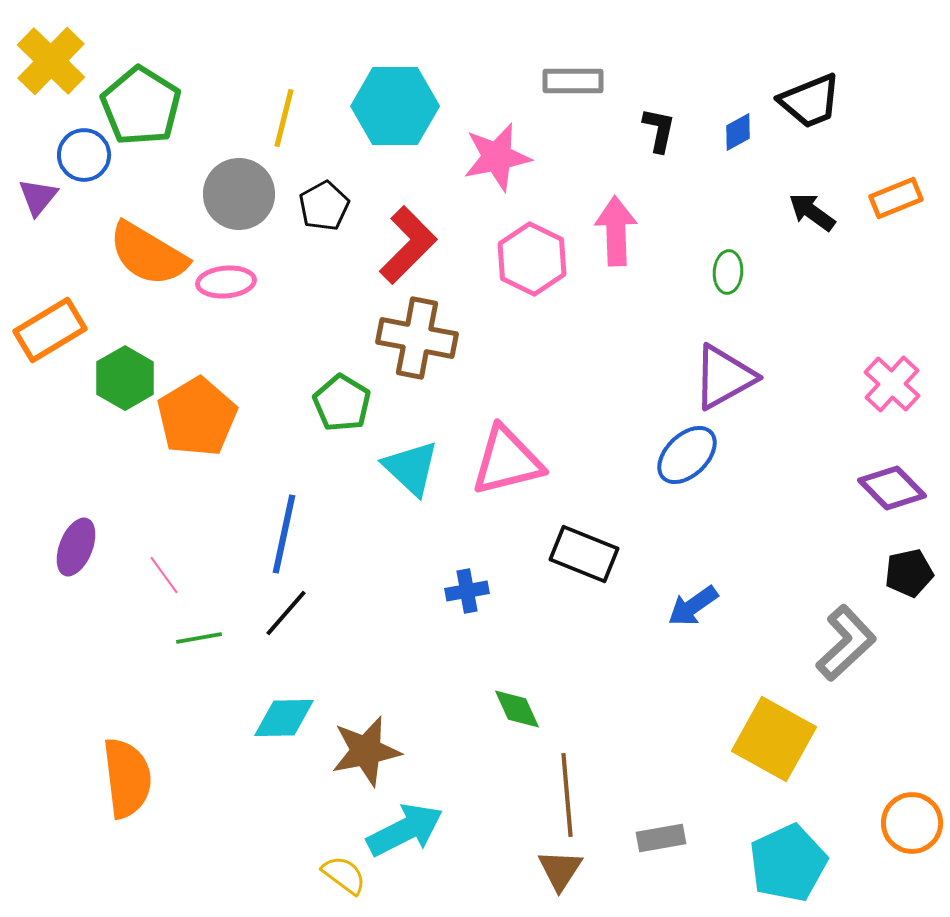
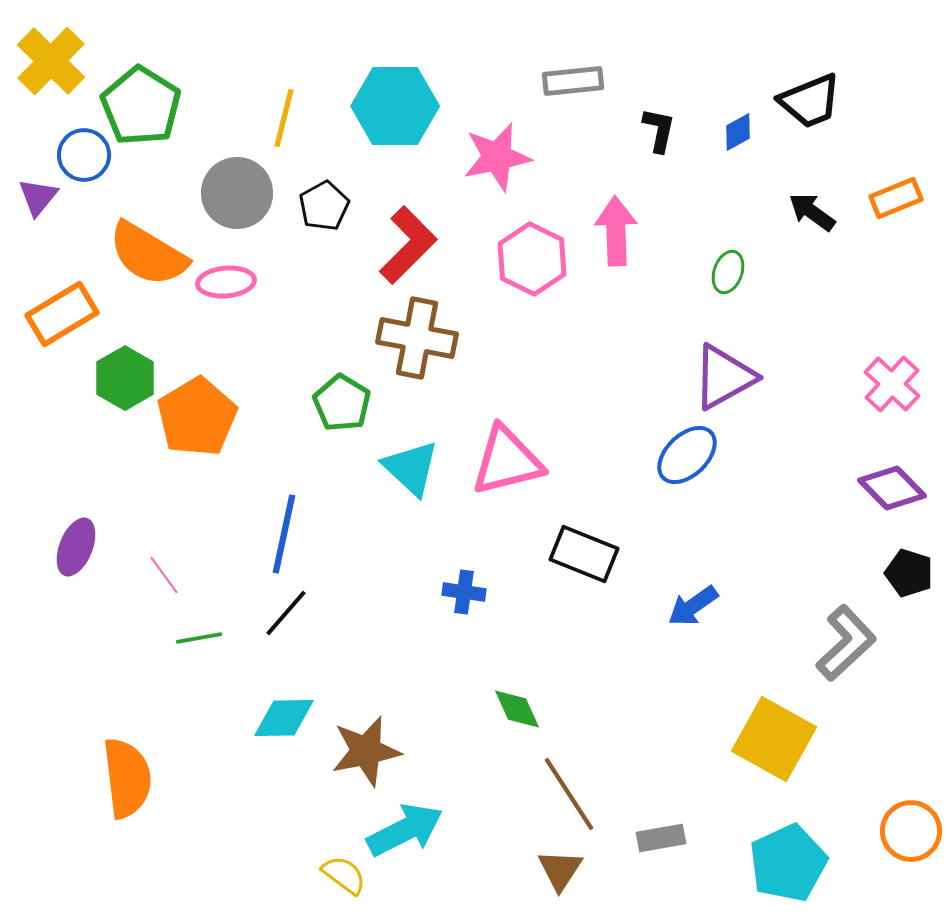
gray rectangle at (573, 81): rotated 6 degrees counterclockwise
gray circle at (239, 194): moved 2 px left, 1 px up
green ellipse at (728, 272): rotated 15 degrees clockwise
orange rectangle at (50, 330): moved 12 px right, 16 px up
black pentagon at (909, 573): rotated 30 degrees clockwise
blue cross at (467, 591): moved 3 px left, 1 px down; rotated 18 degrees clockwise
brown line at (567, 795): moved 2 px right, 1 px up; rotated 28 degrees counterclockwise
orange circle at (912, 823): moved 1 px left, 8 px down
